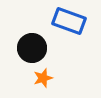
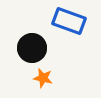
orange star: rotated 30 degrees clockwise
